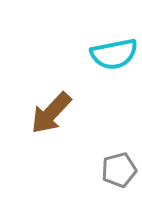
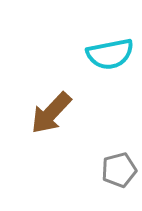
cyan semicircle: moved 4 px left
